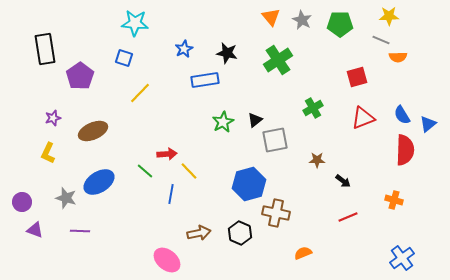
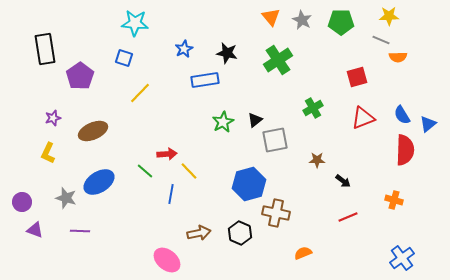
green pentagon at (340, 24): moved 1 px right, 2 px up
